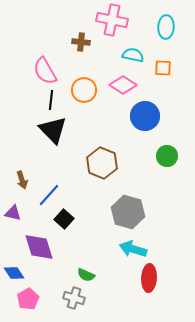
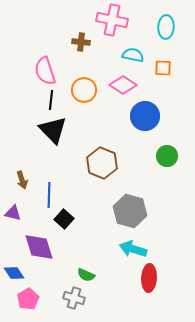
pink semicircle: rotated 12 degrees clockwise
blue line: rotated 40 degrees counterclockwise
gray hexagon: moved 2 px right, 1 px up
